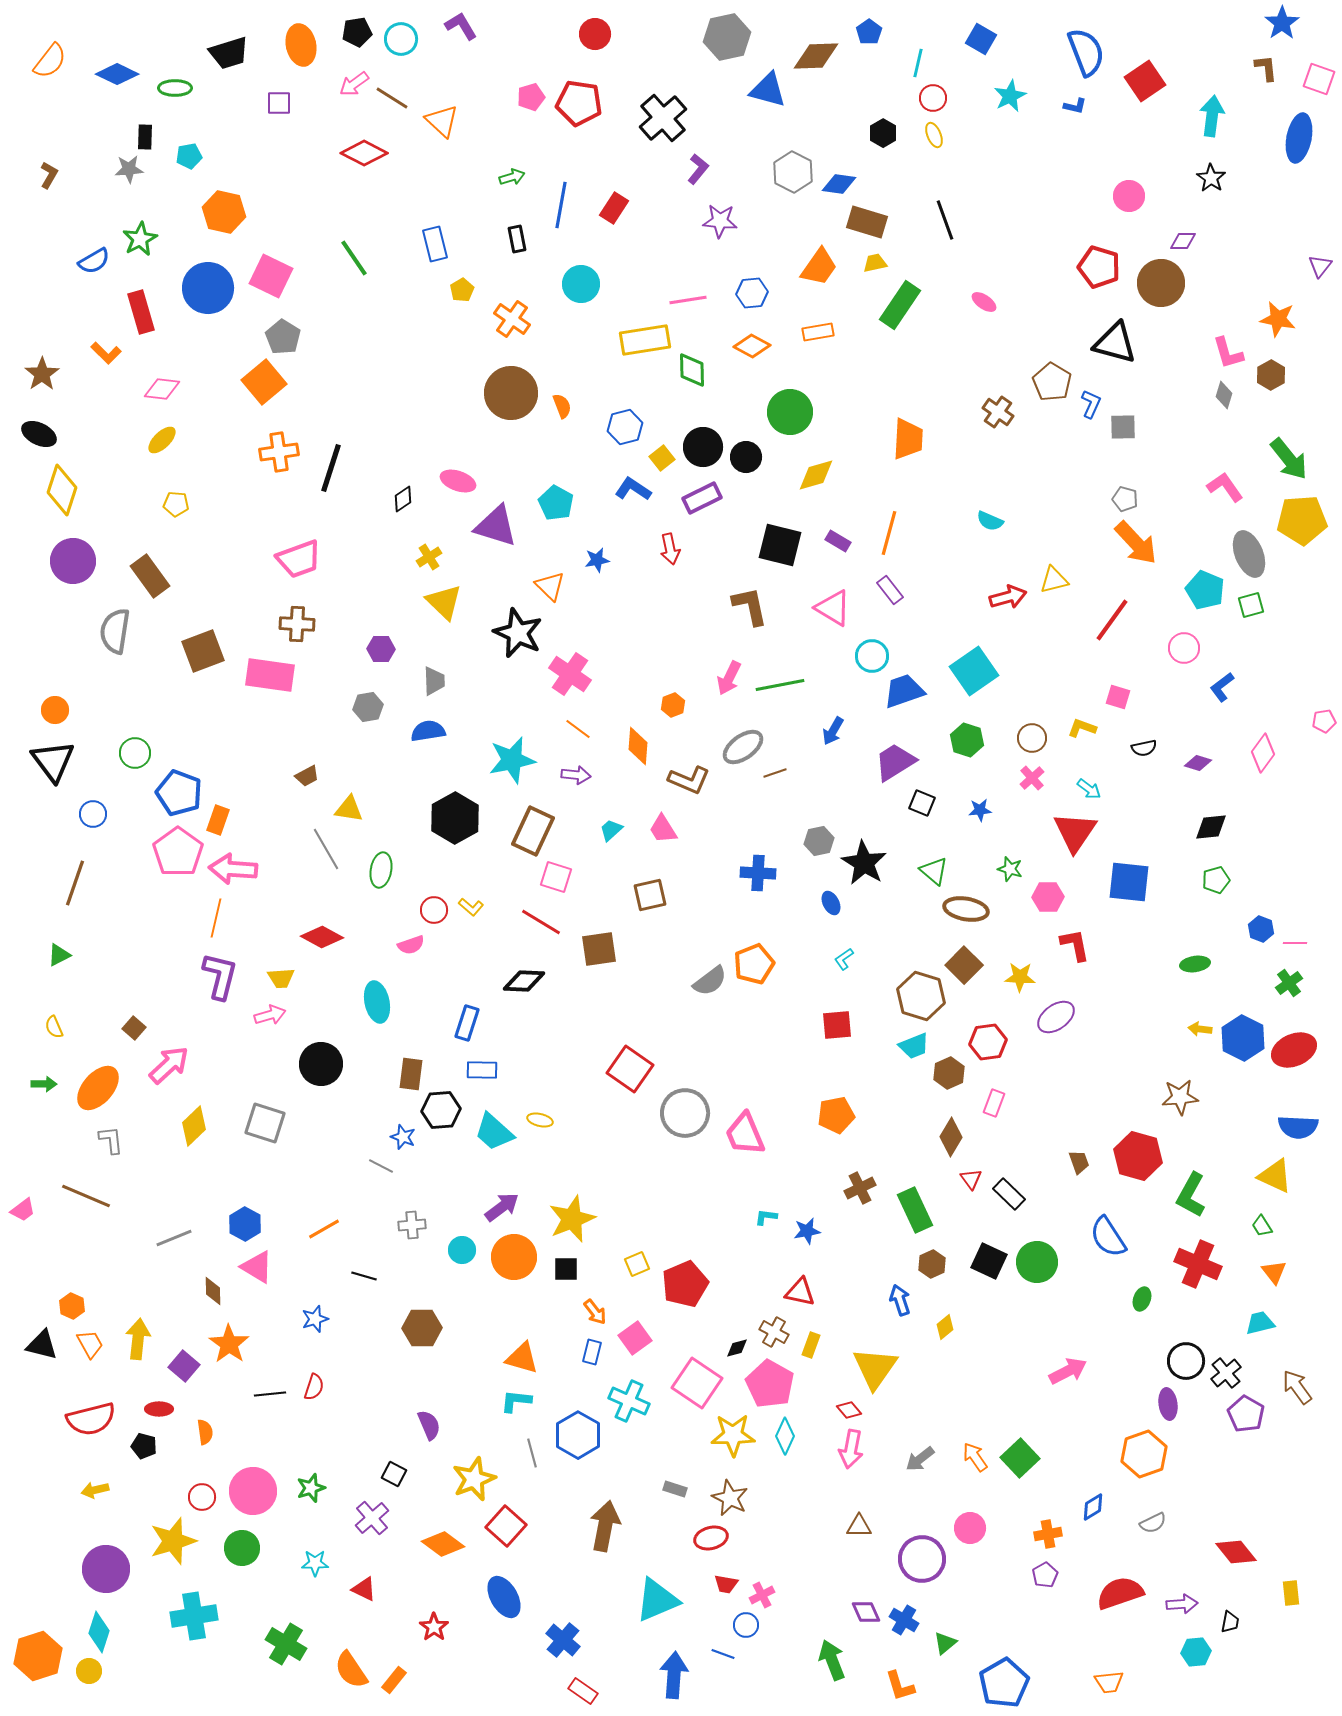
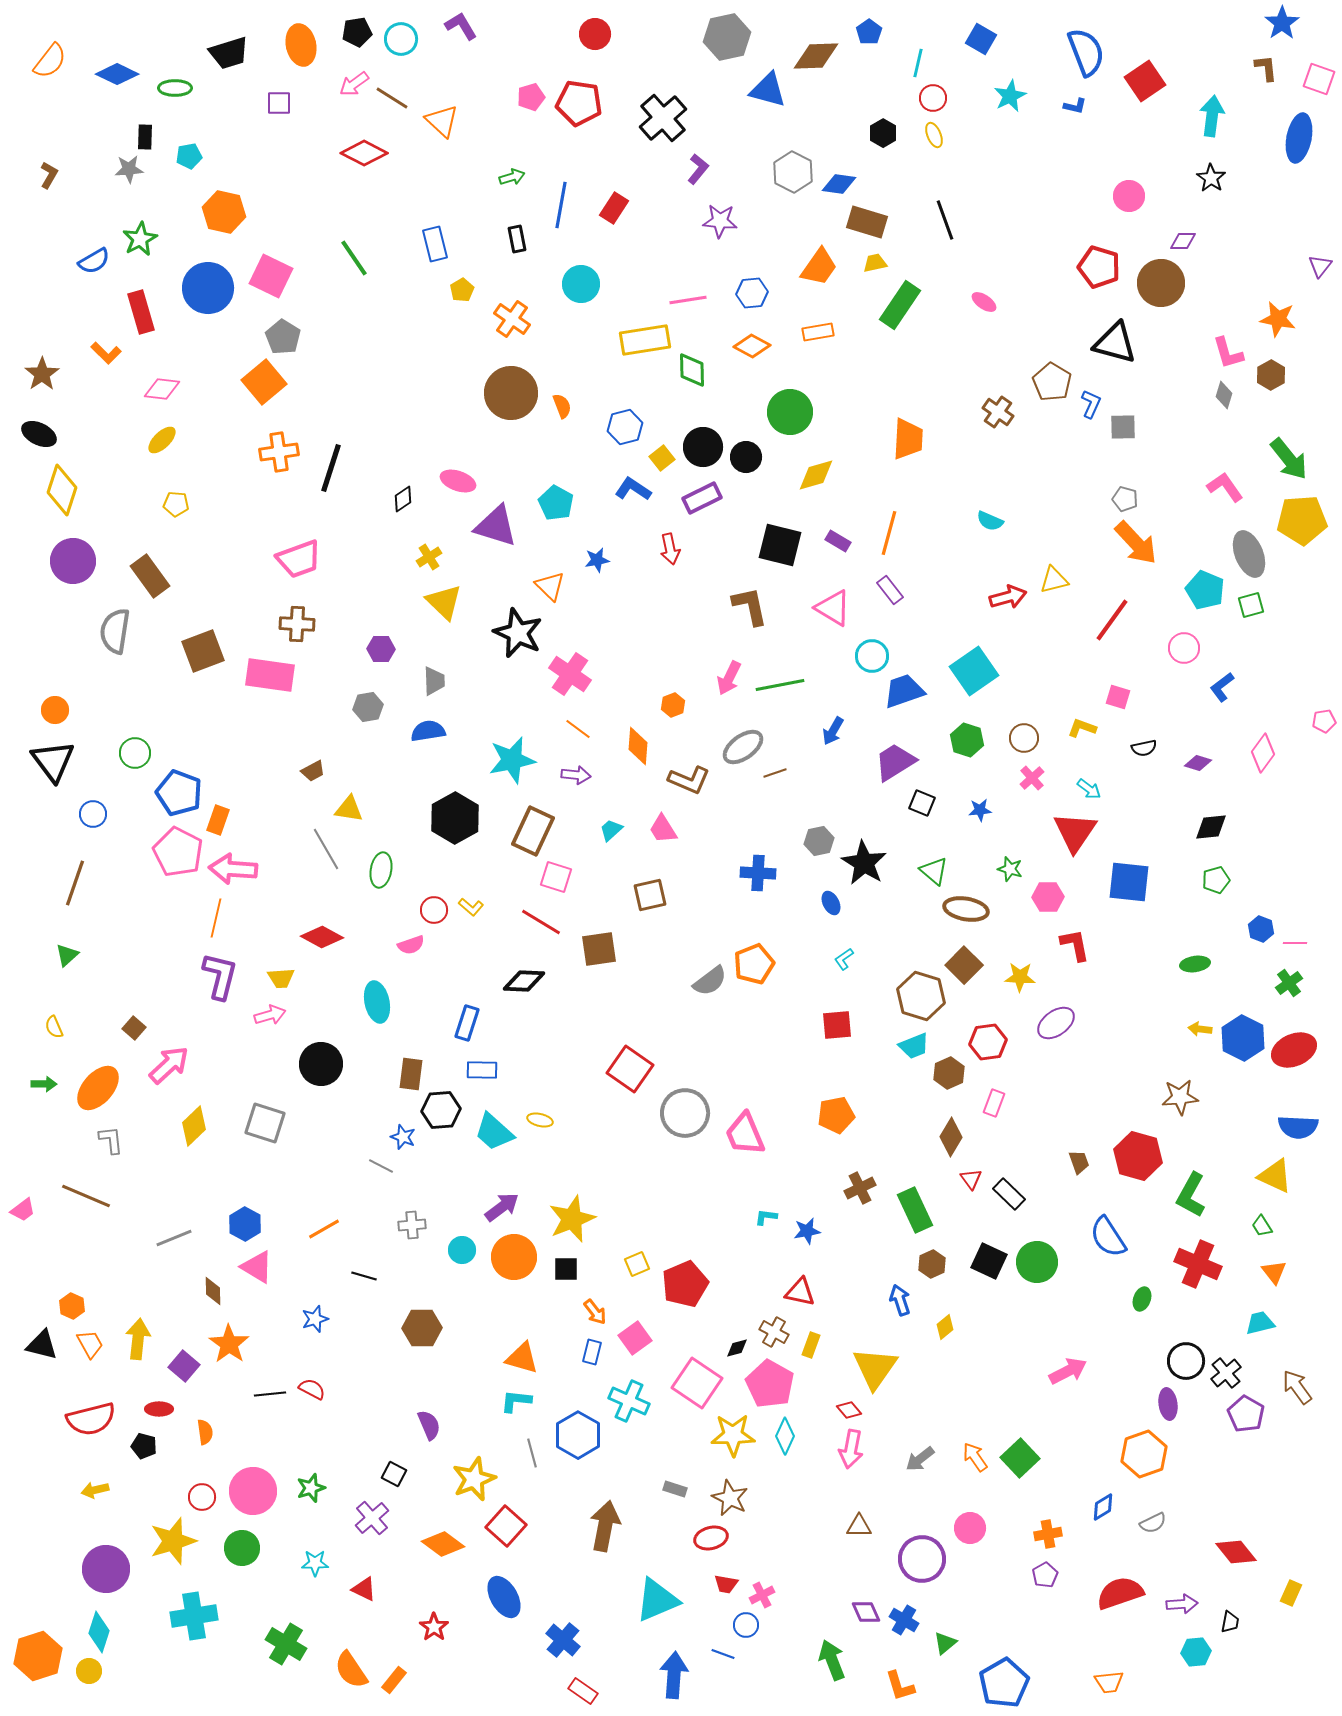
brown circle at (1032, 738): moved 8 px left
brown trapezoid at (307, 776): moved 6 px right, 5 px up
pink pentagon at (178, 852): rotated 9 degrees counterclockwise
green triangle at (59, 955): moved 8 px right; rotated 15 degrees counterclockwise
purple ellipse at (1056, 1017): moved 6 px down
red semicircle at (314, 1387): moved 2 px left, 2 px down; rotated 80 degrees counterclockwise
blue diamond at (1093, 1507): moved 10 px right
yellow rectangle at (1291, 1593): rotated 30 degrees clockwise
